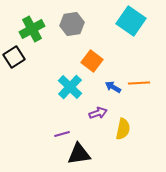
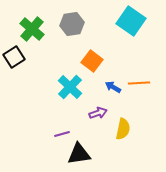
green cross: rotated 20 degrees counterclockwise
